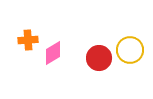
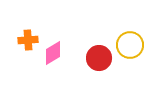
yellow circle: moved 5 px up
